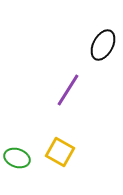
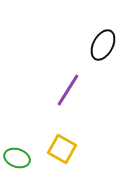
yellow square: moved 2 px right, 3 px up
